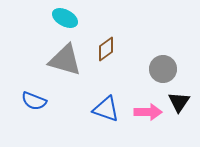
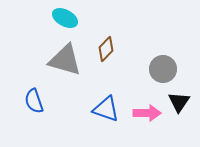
brown diamond: rotated 10 degrees counterclockwise
blue semicircle: rotated 50 degrees clockwise
pink arrow: moved 1 px left, 1 px down
